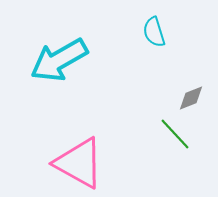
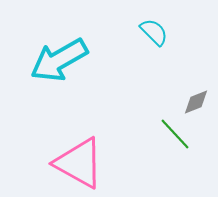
cyan semicircle: rotated 152 degrees clockwise
gray diamond: moved 5 px right, 4 px down
